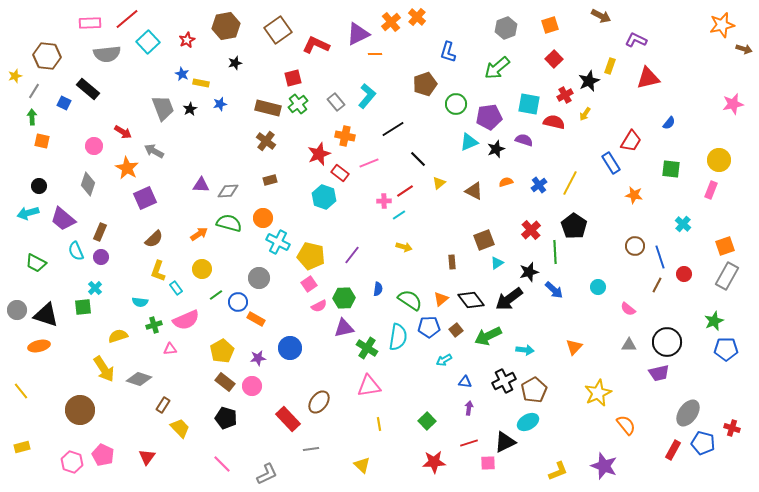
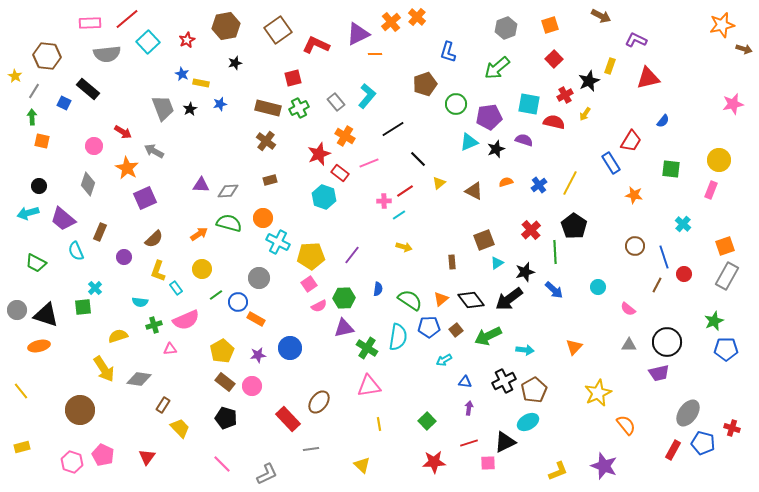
yellow star at (15, 76): rotated 24 degrees counterclockwise
green cross at (298, 104): moved 1 px right, 4 px down; rotated 12 degrees clockwise
blue semicircle at (669, 123): moved 6 px left, 2 px up
orange cross at (345, 136): rotated 18 degrees clockwise
yellow pentagon at (311, 256): rotated 16 degrees counterclockwise
purple circle at (101, 257): moved 23 px right
blue line at (660, 257): moved 4 px right
black star at (529, 272): moved 4 px left
purple star at (258, 358): moved 3 px up
gray diamond at (139, 379): rotated 10 degrees counterclockwise
